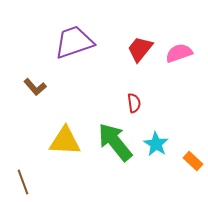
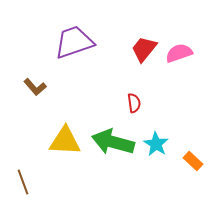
red trapezoid: moved 4 px right
green arrow: moved 2 px left; rotated 36 degrees counterclockwise
